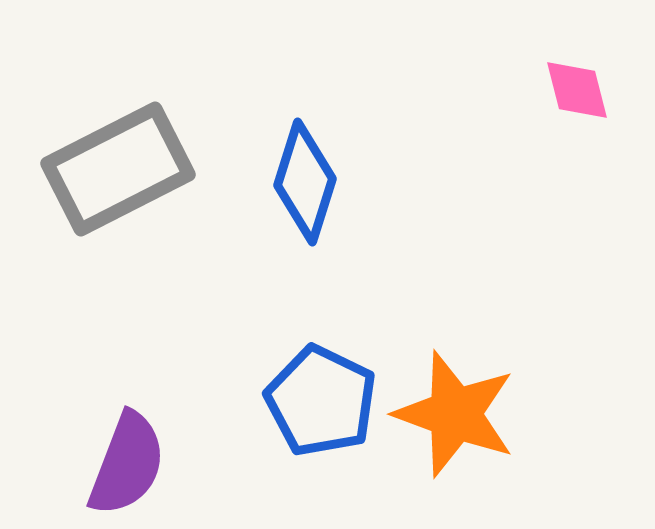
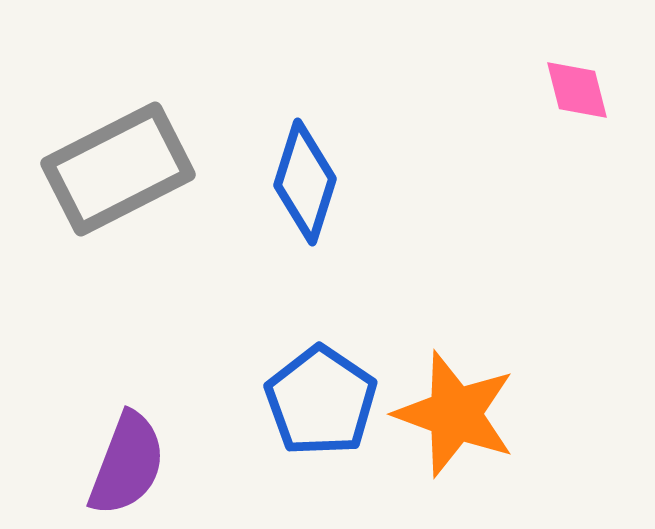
blue pentagon: rotated 8 degrees clockwise
